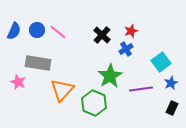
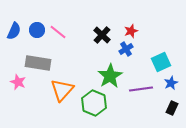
cyan square: rotated 12 degrees clockwise
